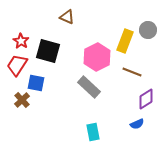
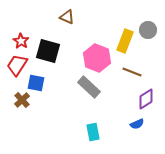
pink hexagon: moved 1 px down; rotated 12 degrees counterclockwise
